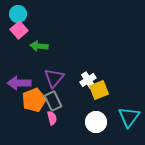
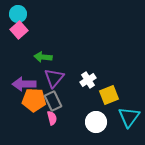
green arrow: moved 4 px right, 11 px down
purple arrow: moved 5 px right, 1 px down
yellow square: moved 10 px right, 5 px down
orange pentagon: rotated 25 degrees clockwise
